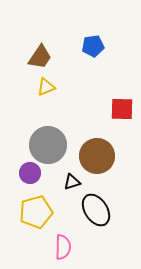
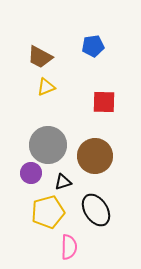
brown trapezoid: rotated 84 degrees clockwise
red square: moved 18 px left, 7 px up
brown circle: moved 2 px left
purple circle: moved 1 px right
black triangle: moved 9 px left
yellow pentagon: moved 12 px right
pink semicircle: moved 6 px right
